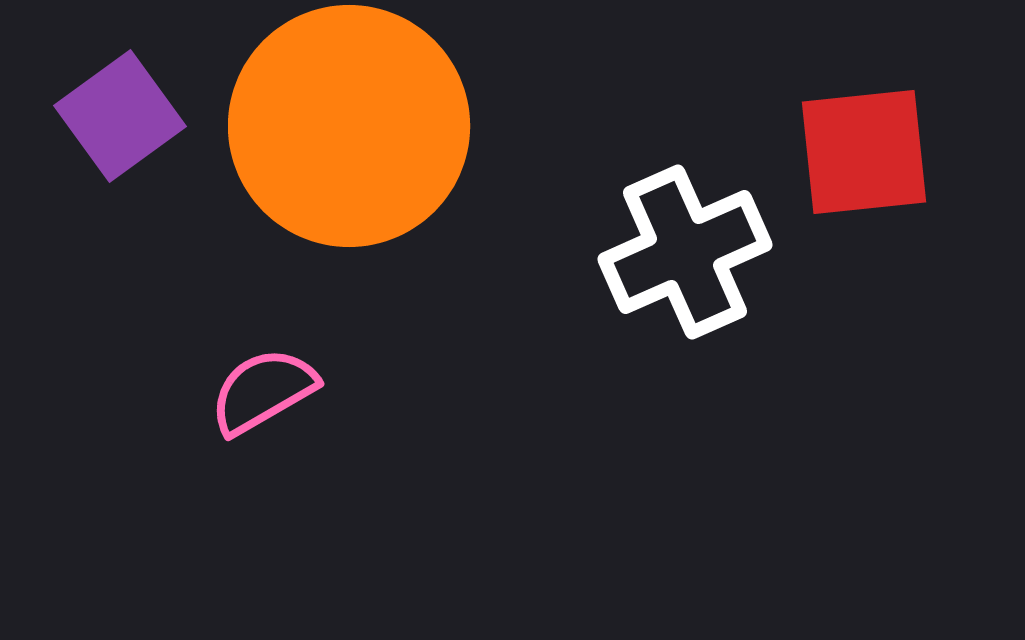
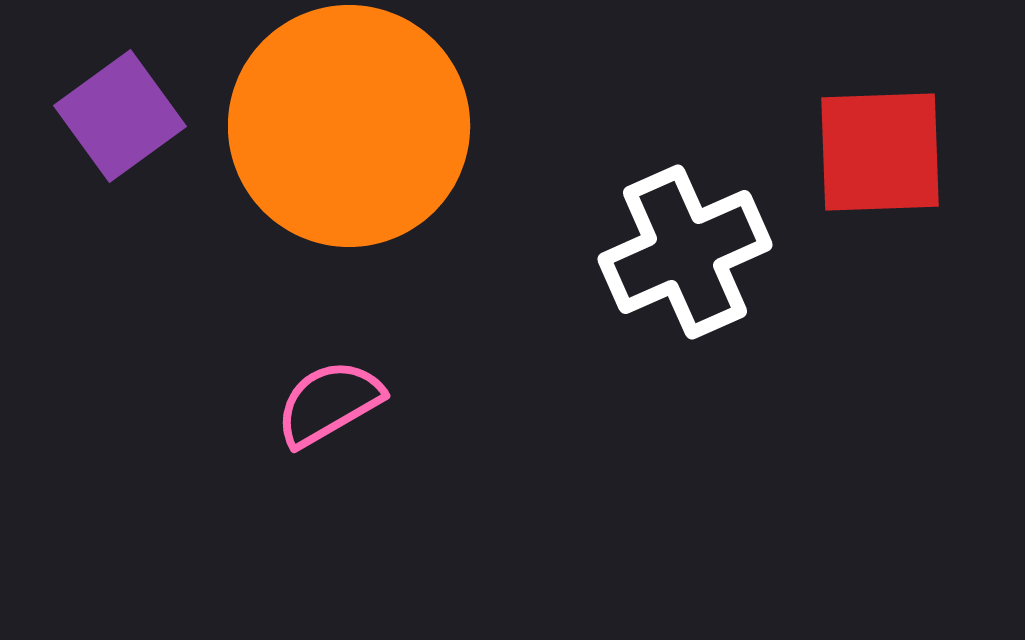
red square: moved 16 px right; rotated 4 degrees clockwise
pink semicircle: moved 66 px right, 12 px down
